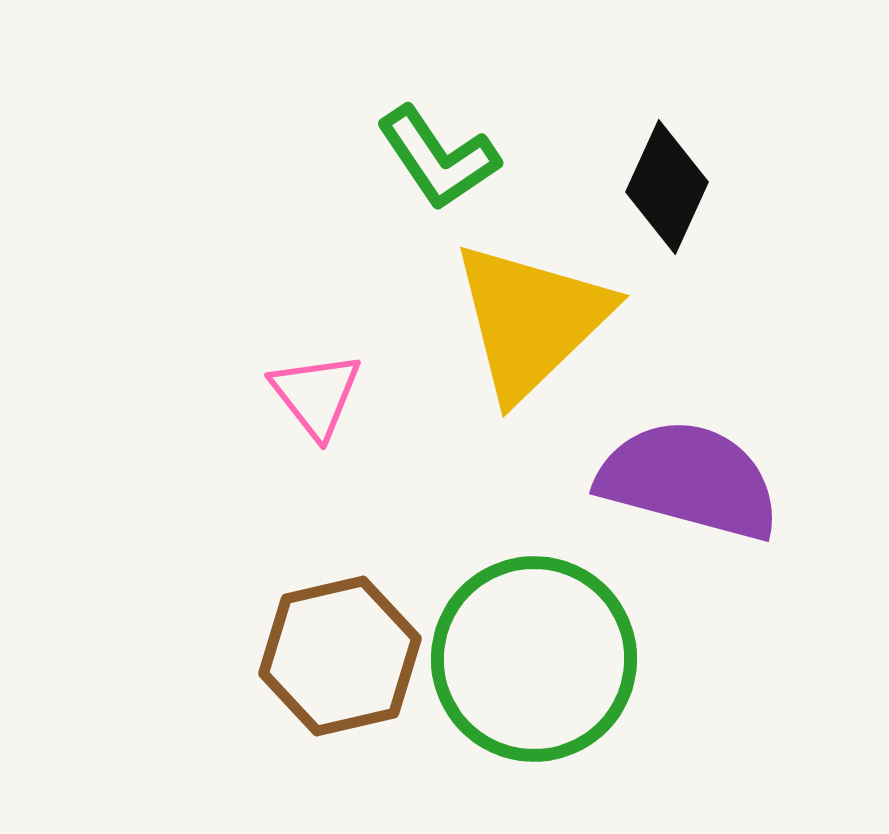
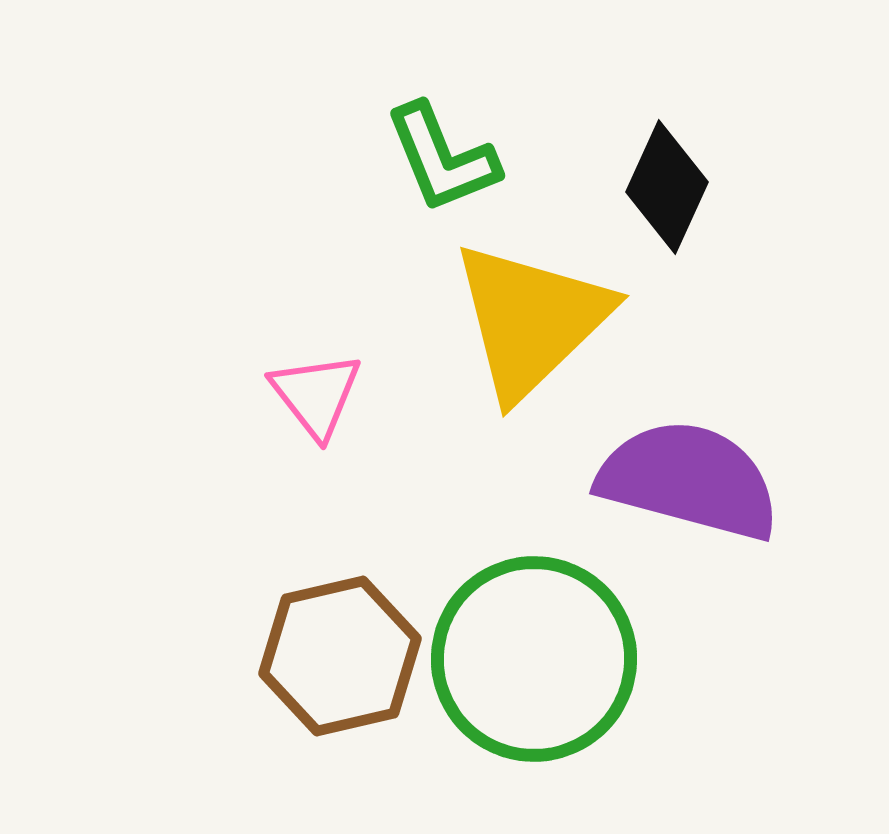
green L-shape: moved 4 px right; rotated 12 degrees clockwise
